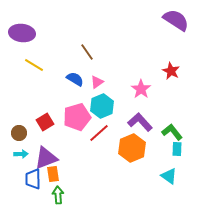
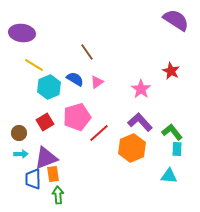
cyan hexagon: moved 53 px left, 19 px up
cyan triangle: rotated 30 degrees counterclockwise
